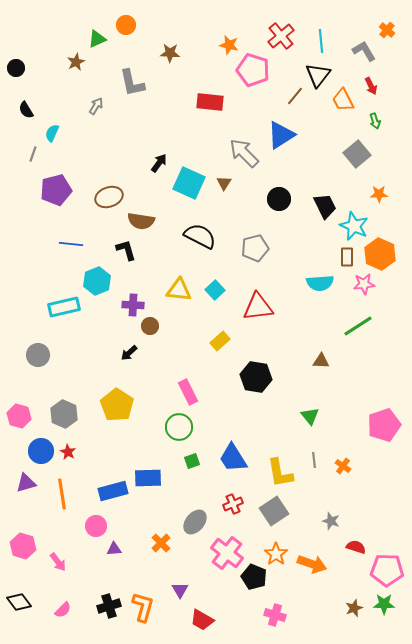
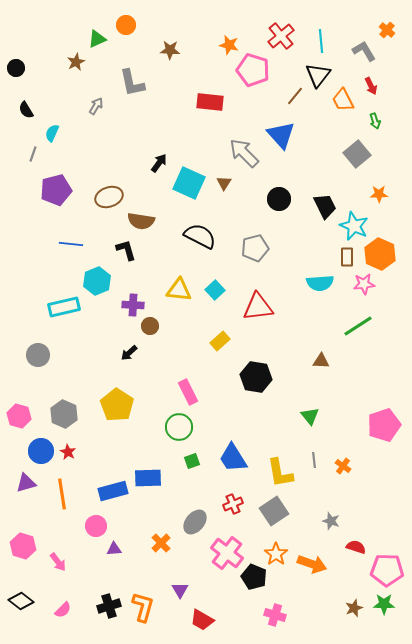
brown star at (170, 53): moved 3 px up
blue triangle at (281, 135): rotated 40 degrees counterclockwise
black diamond at (19, 602): moved 2 px right, 1 px up; rotated 15 degrees counterclockwise
